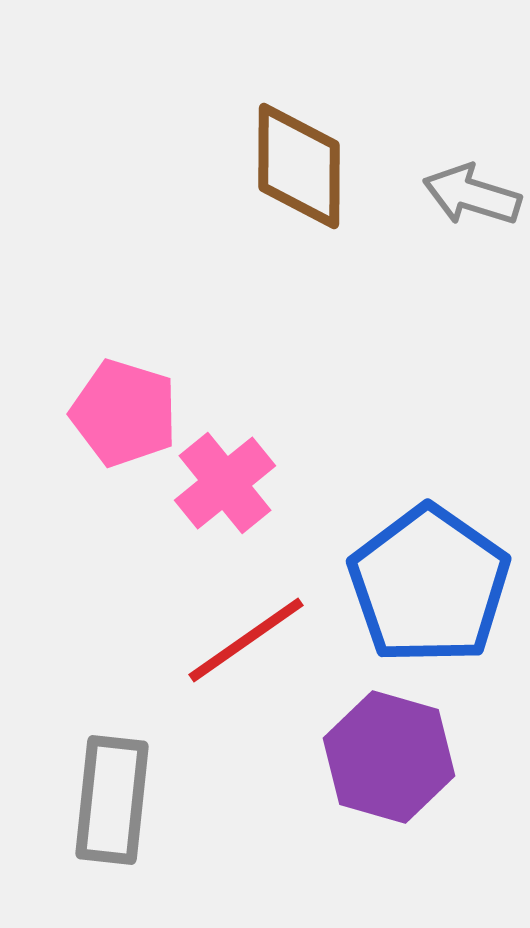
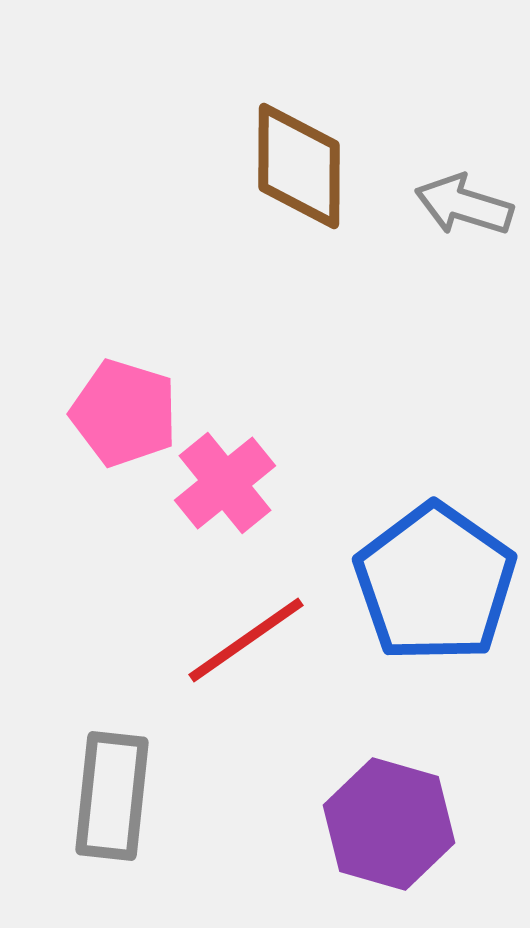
gray arrow: moved 8 px left, 10 px down
blue pentagon: moved 6 px right, 2 px up
purple hexagon: moved 67 px down
gray rectangle: moved 4 px up
